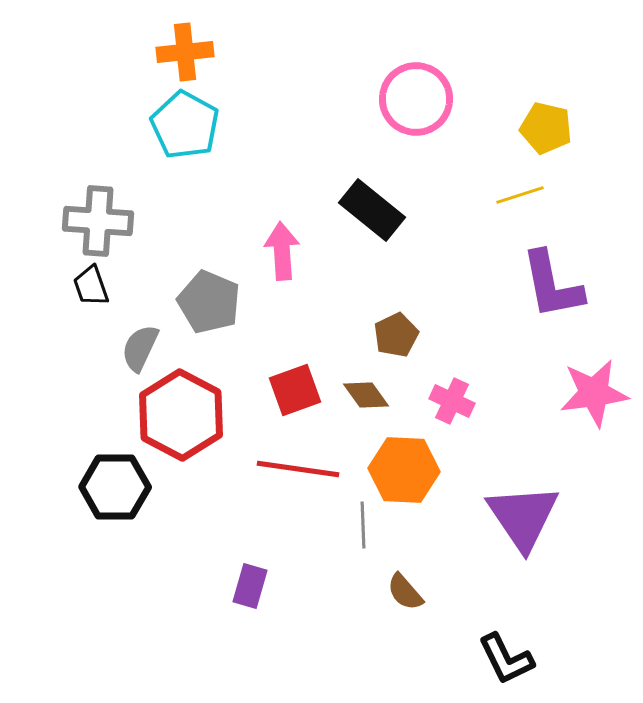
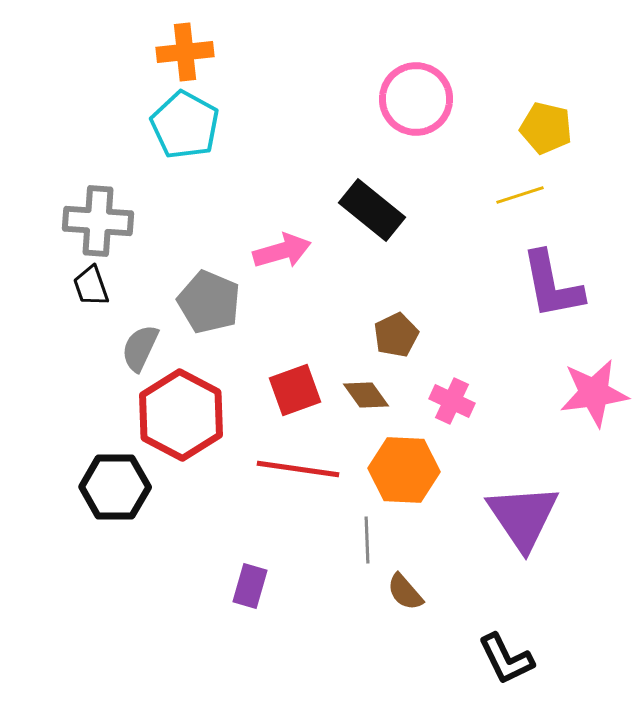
pink arrow: rotated 78 degrees clockwise
gray line: moved 4 px right, 15 px down
